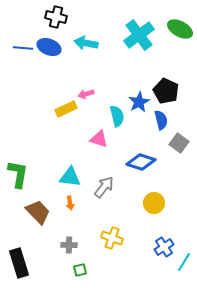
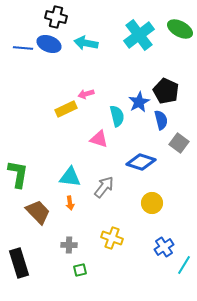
blue ellipse: moved 3 px up
yellow circle: moved 2 px left
cyan line: moved 3 px down
